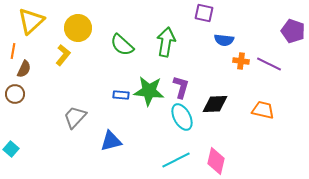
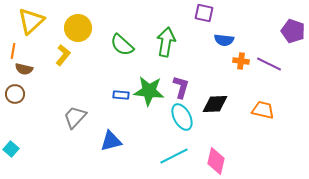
brown semicircle: rotated 78 degrees clockwise
cyan line: moved 2 px left, 4 px up
